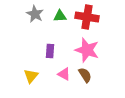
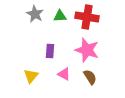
brown semicircle: moved 5 px right, 2 px down
